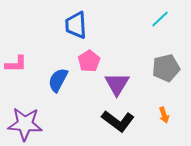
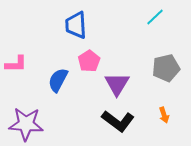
cyan line: moved 5 px left, 2 px up
purple star: moved 1 px right
